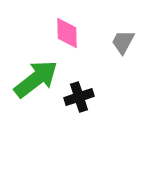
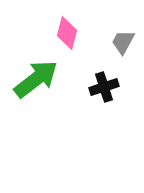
pink diamond: rotated 16 degrees clockwise
black cross: moved 25 px right, 10 px up
